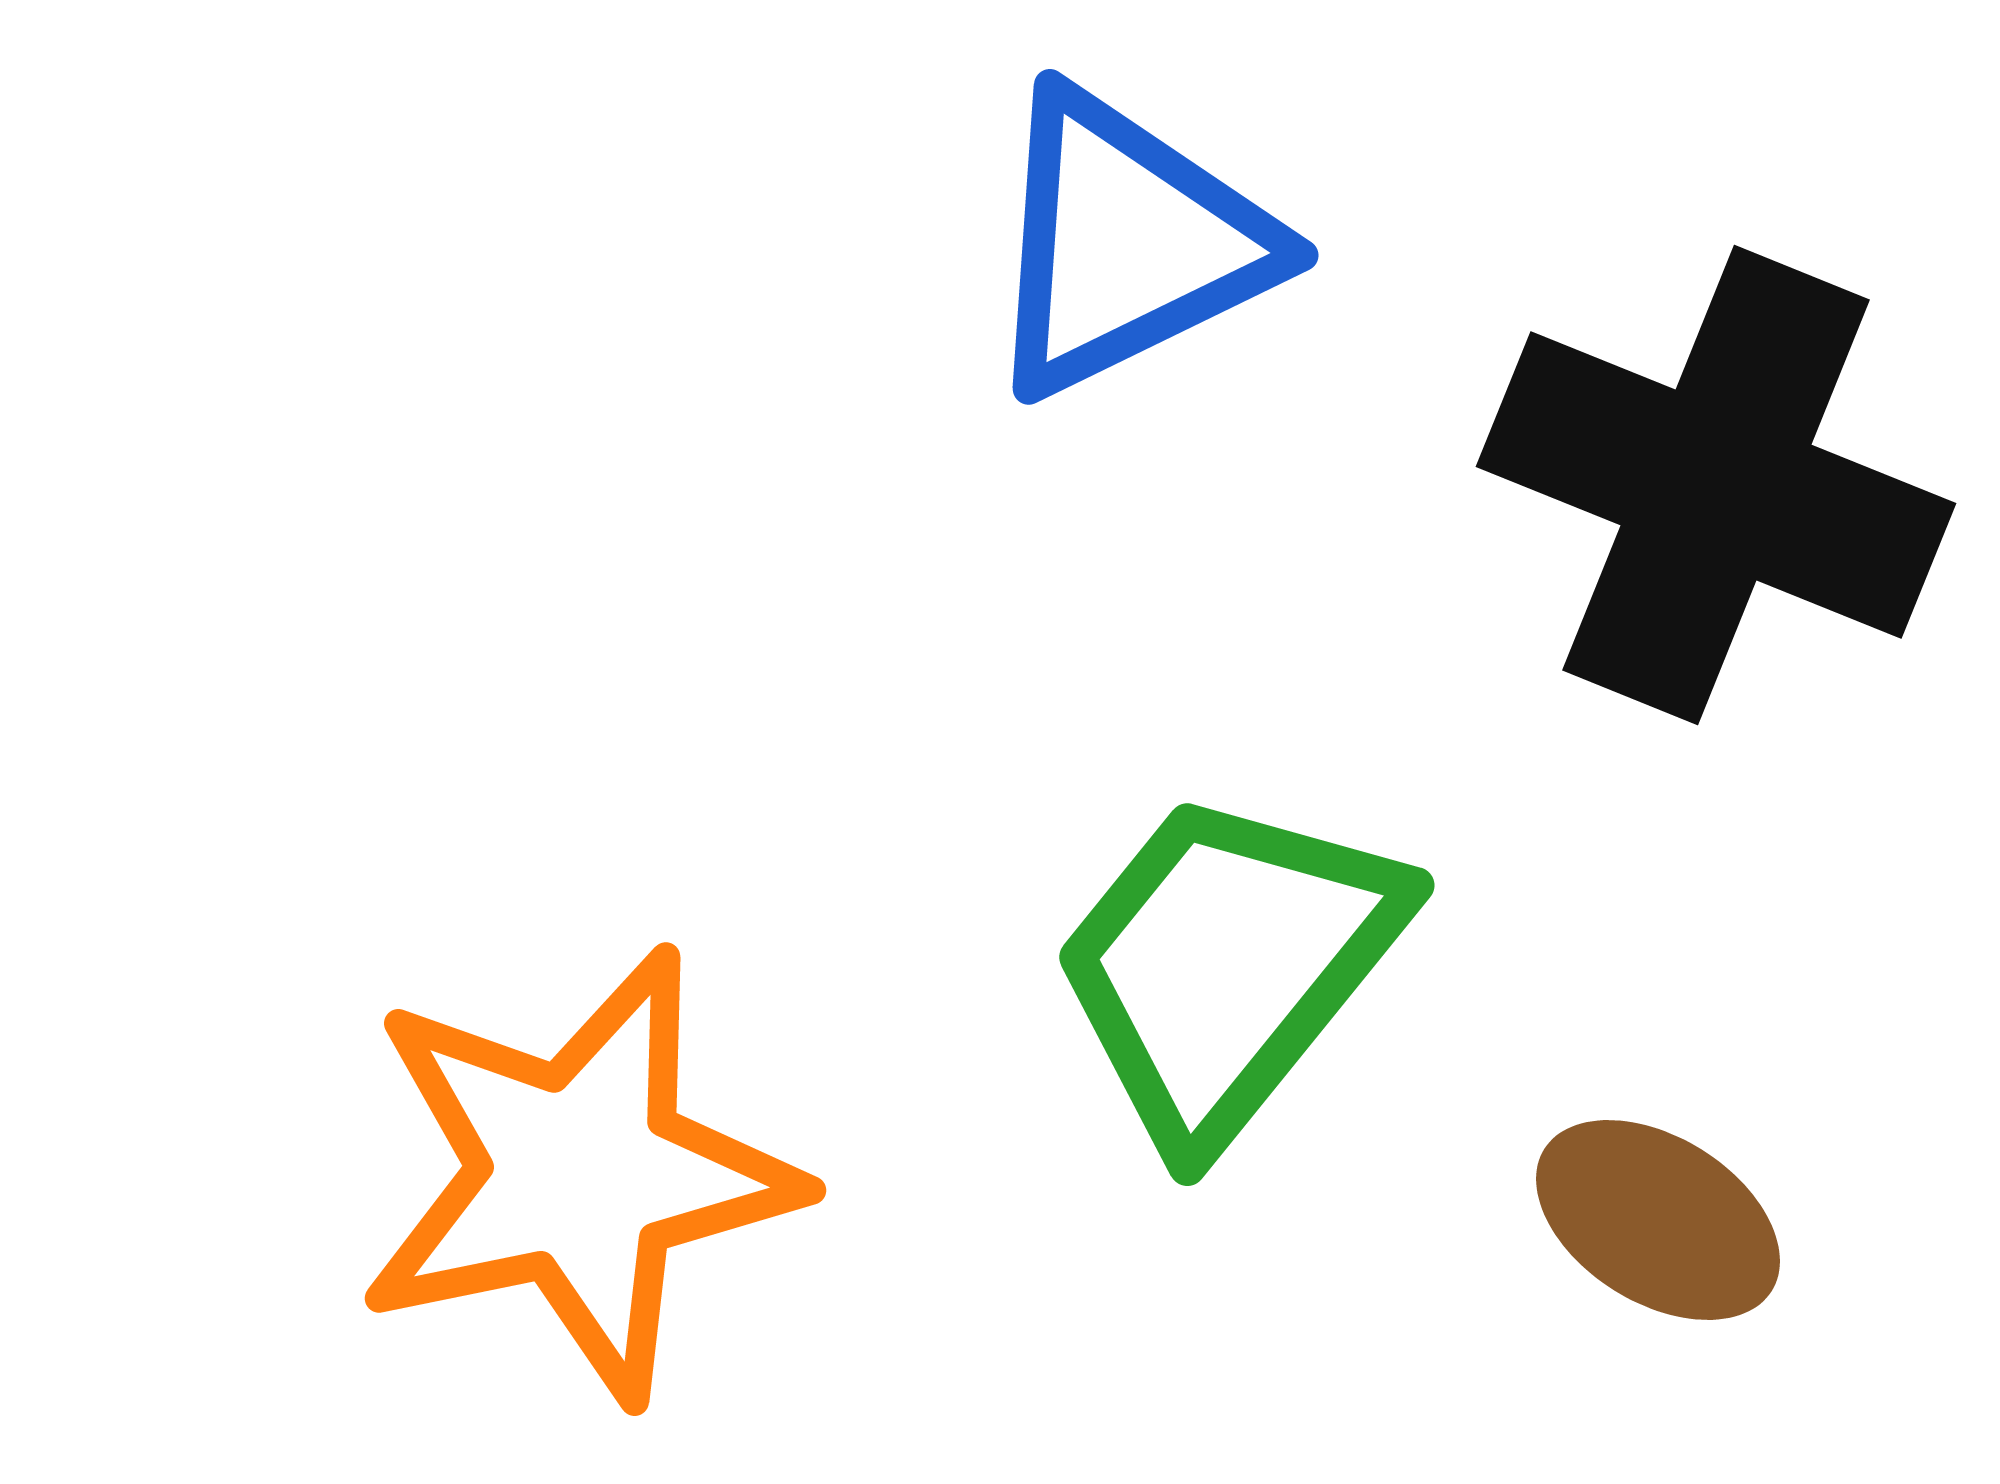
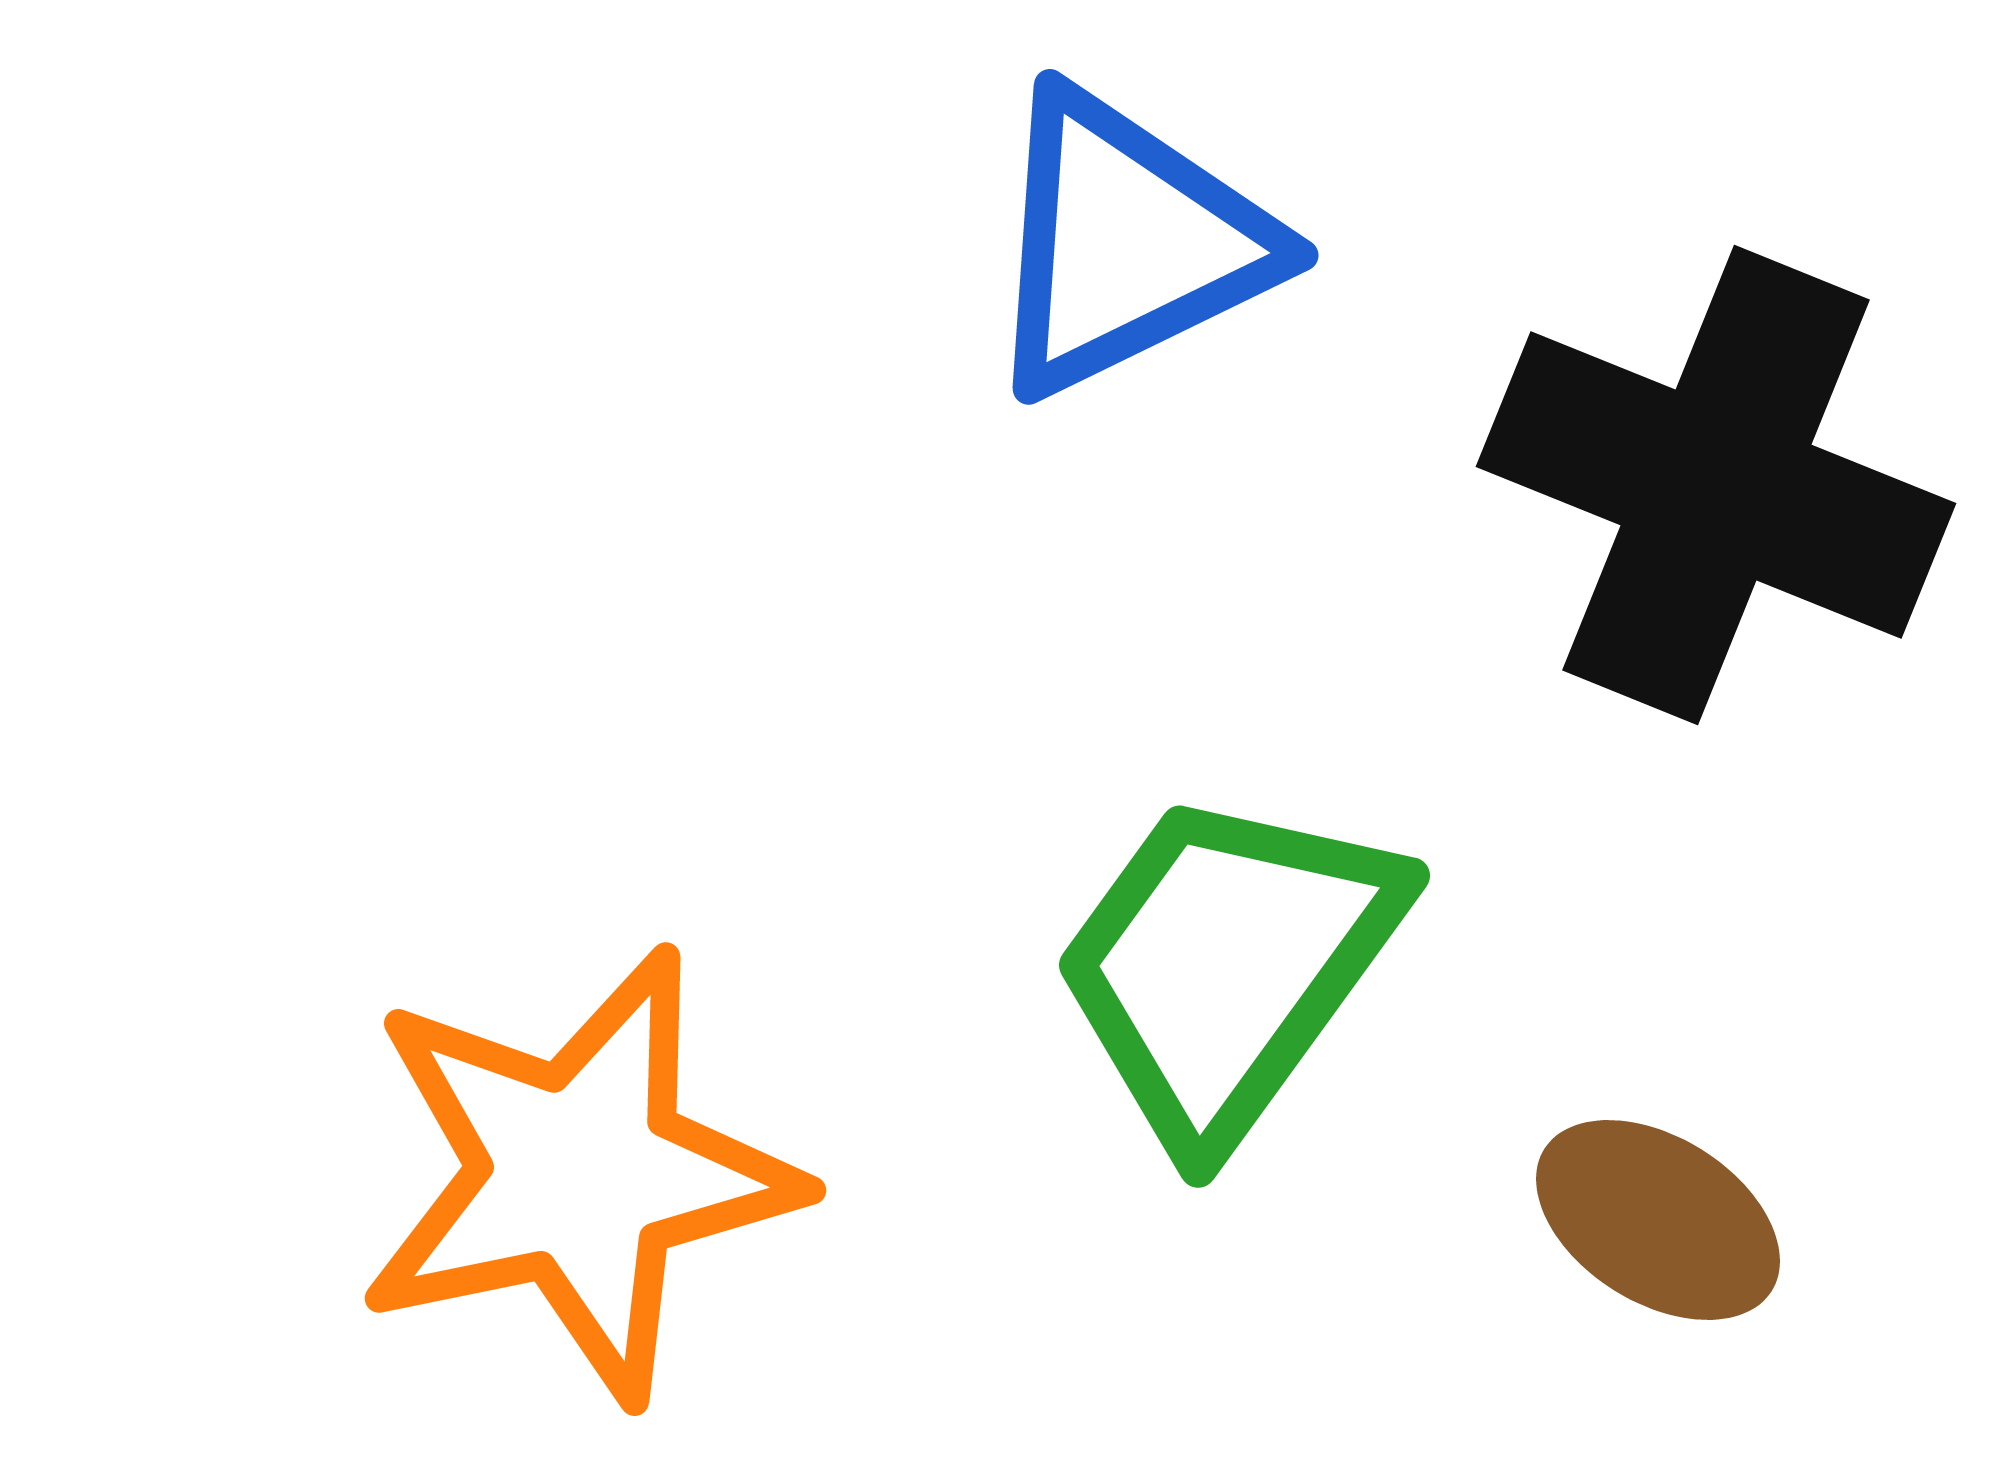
green trapezoid: rotated 3 degrees counterclockwise
